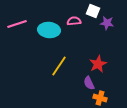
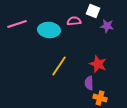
purple star: moved 3 px down
red star: rotated 24 degrees counterclockwise
purple semicircle: rotated 24 degrees clockwise
